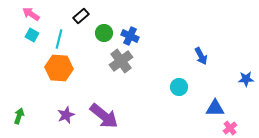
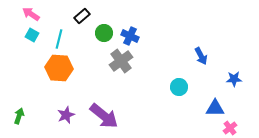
black rectangle: moved 1 px right
blue star: moved 12 px left
